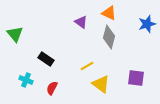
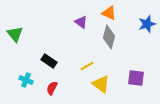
black rectangle: moved 3 px right, 2 px down
